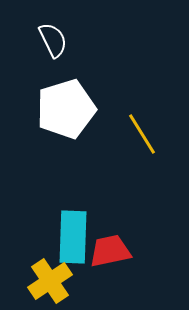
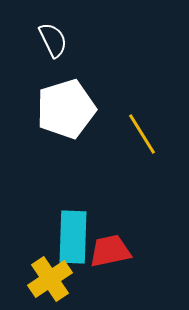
yellow cross: moved 2 px up
